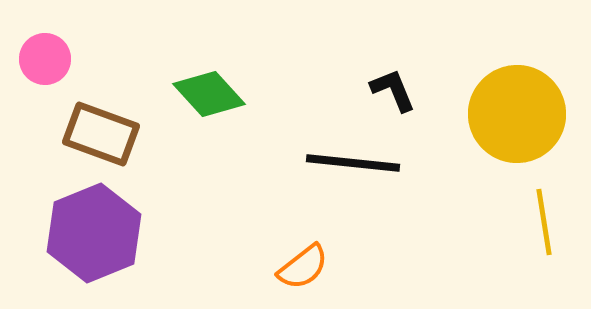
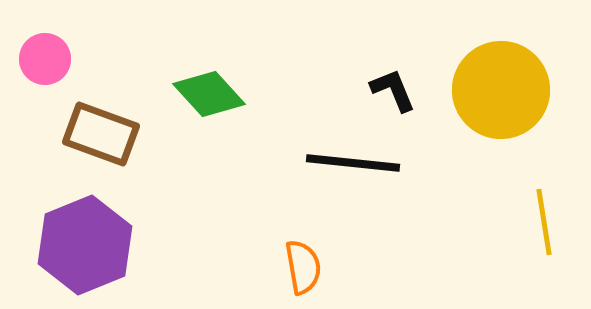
yellow circle: moved 16 px left, 24 px up
purple hexagon: moved 9 px left, 12 px down
orange semicircle: rotated 62 degrees counterclockwise
